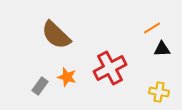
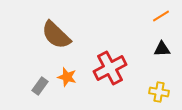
orange line: moved 9 px right, 12 px up
